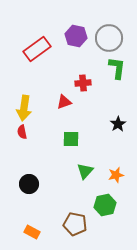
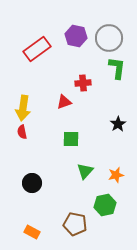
yellow arrow: moved 1 px left
black circle: moved 3 px right, 1 px up
